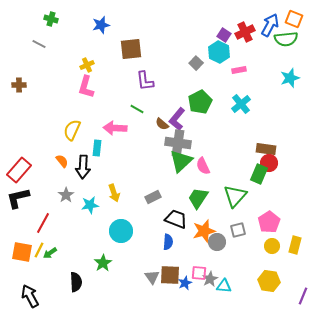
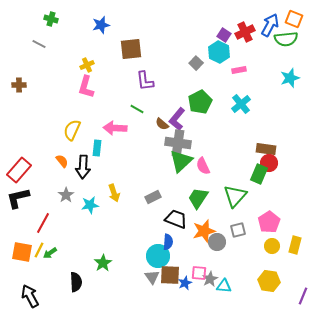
cyan circle at (121, 231): moved 37 px right, 25 px down
